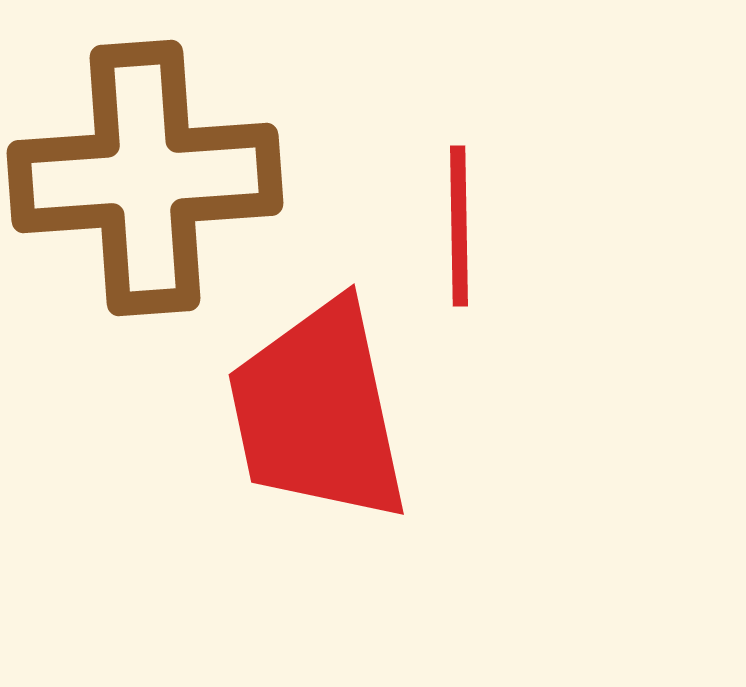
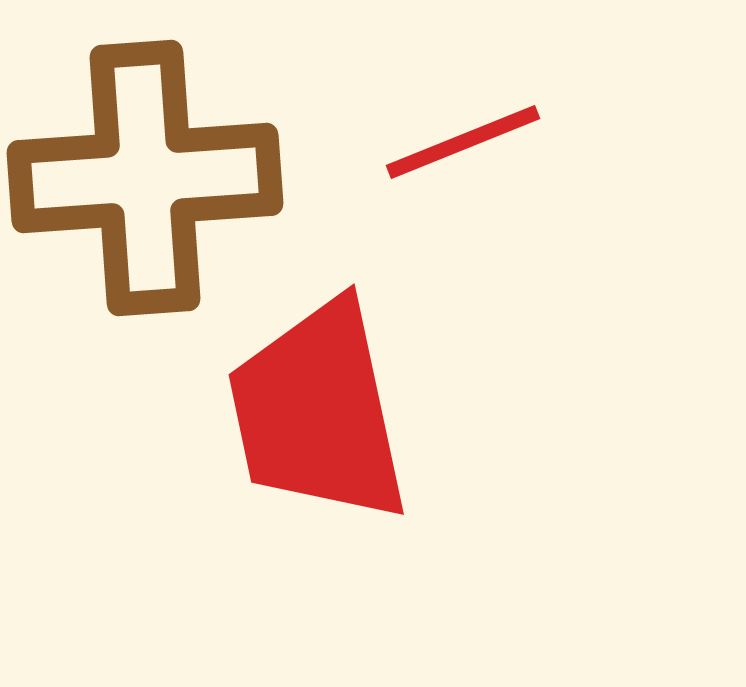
red line: moved 4 px right, 84 px up; rotated 69 degrees clockwise
